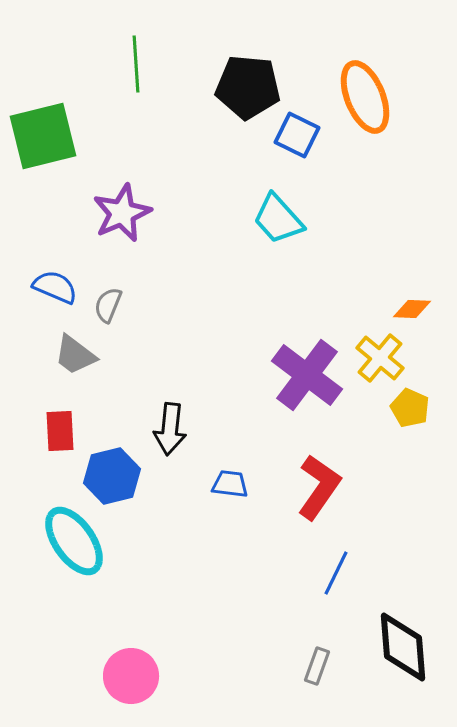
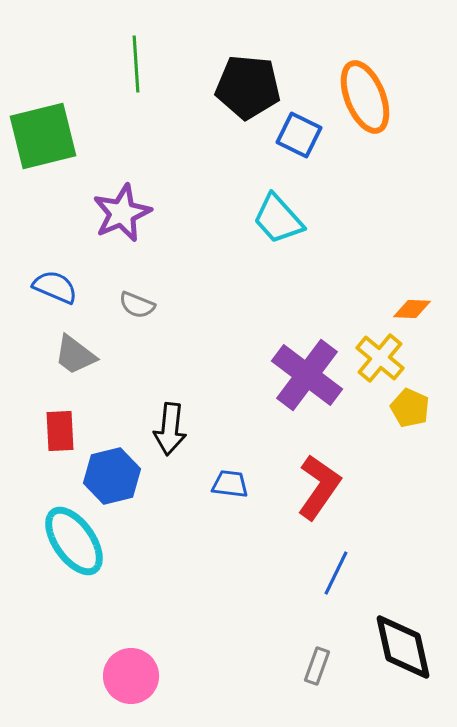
blue square: moved 2 px right
gray semicircle: moved 29 px right; rotated 90 degrees counterclockwise
black diamond: rotated 8 degrees counterclockwise
